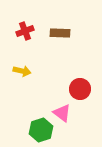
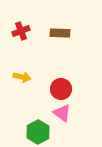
red cross: moved 4 px left
yellow arrow: moved 6 px down
red circle: moved 19 px left
green hexagon: moved 3 px left, 2 px down; rotated 10 degrees counterclockwise
